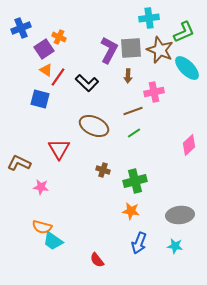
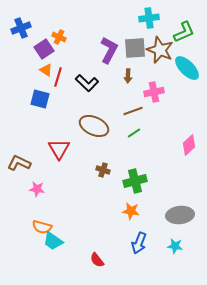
gray square: moved 4 px right
red line: rotated 18 degrees counterclockwise
pink star: moved 4 px left, 2 px down
